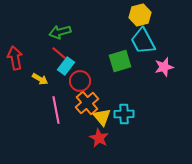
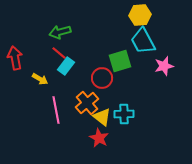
yellow hexagon: rotated 10 degrees clockwise
pink star: moved 1 px up
red circle: moved 22 px right, 3 px up
yellow triangle: rotated 12 degrees counterclockwise
